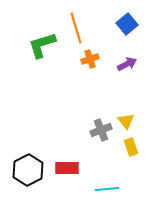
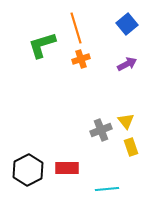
orange cross: moved 9 px left
